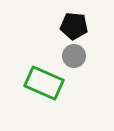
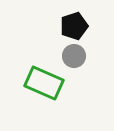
black pentagon: rotated 24 degrees counterclockwise
